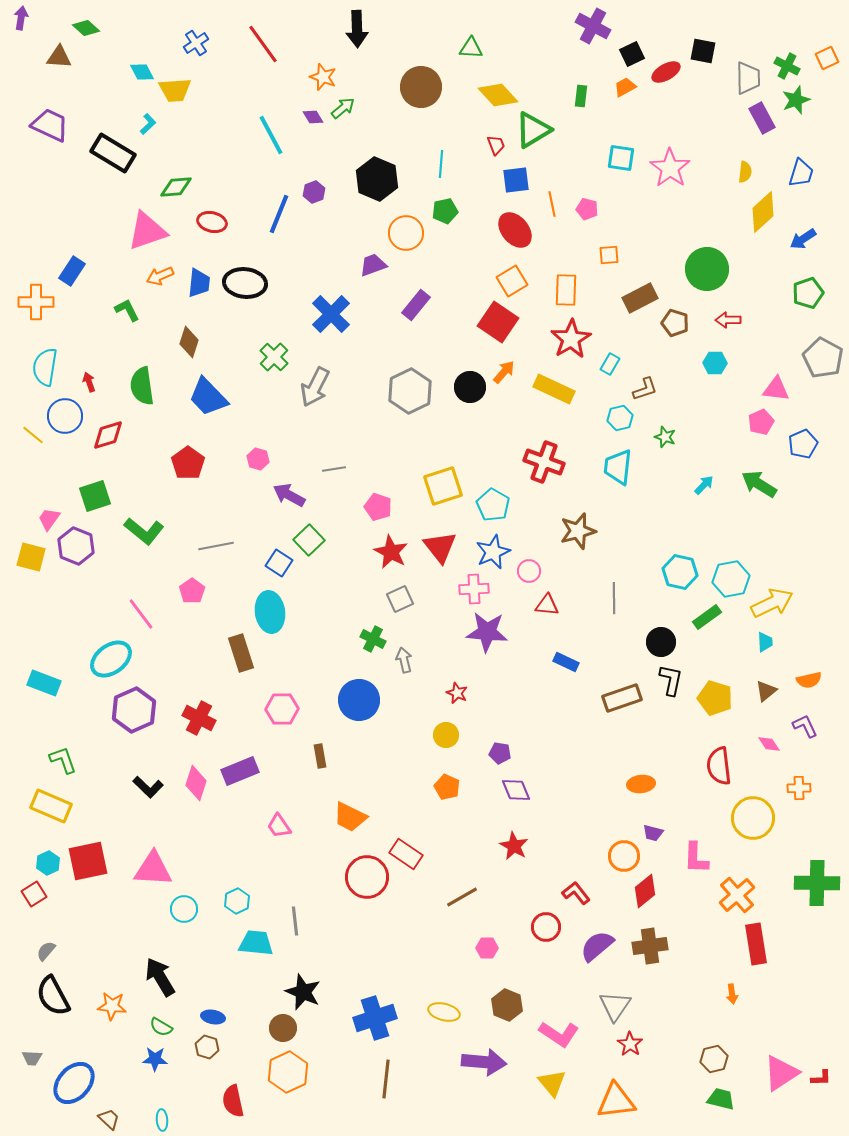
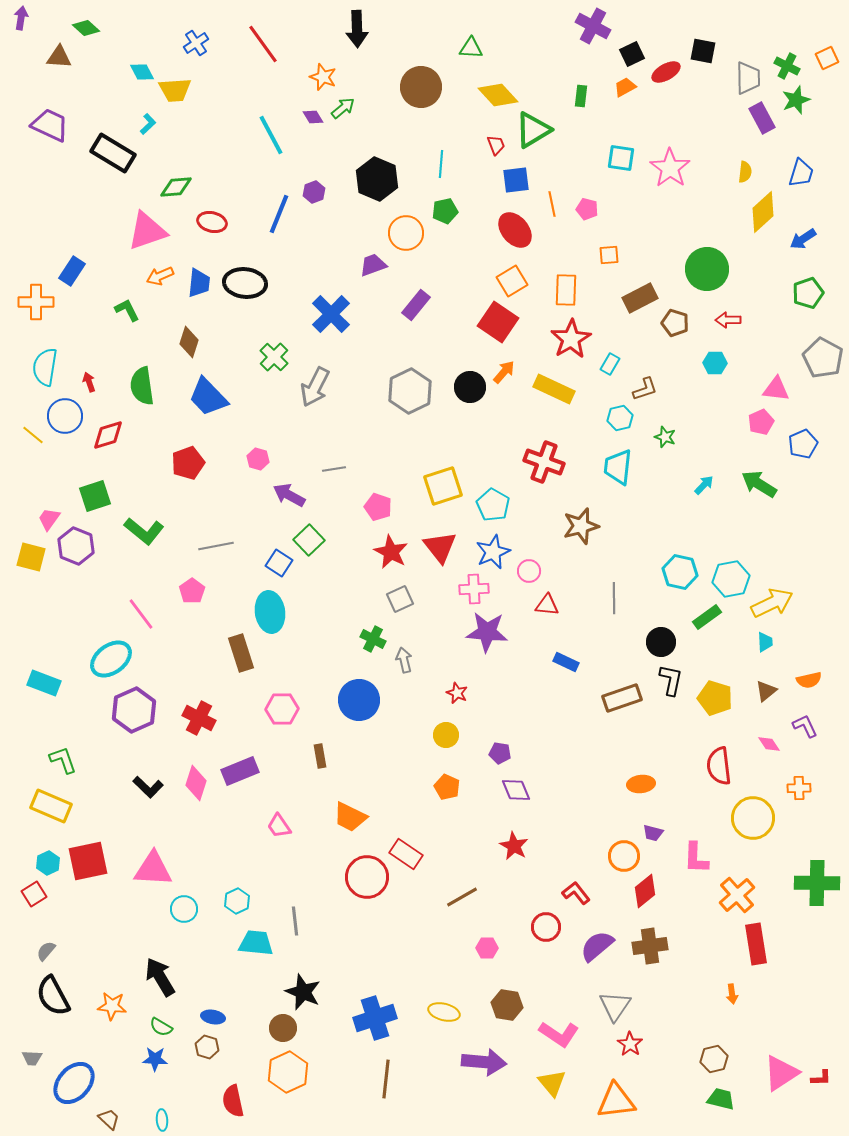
red pentagon at (188, 463): rotated 16 degrees clockwise
brown star at (578, 531): moved 3 px right, 5 px up
brown hexagon at (507, 1005): rotated 12 degrees counterclockwise
